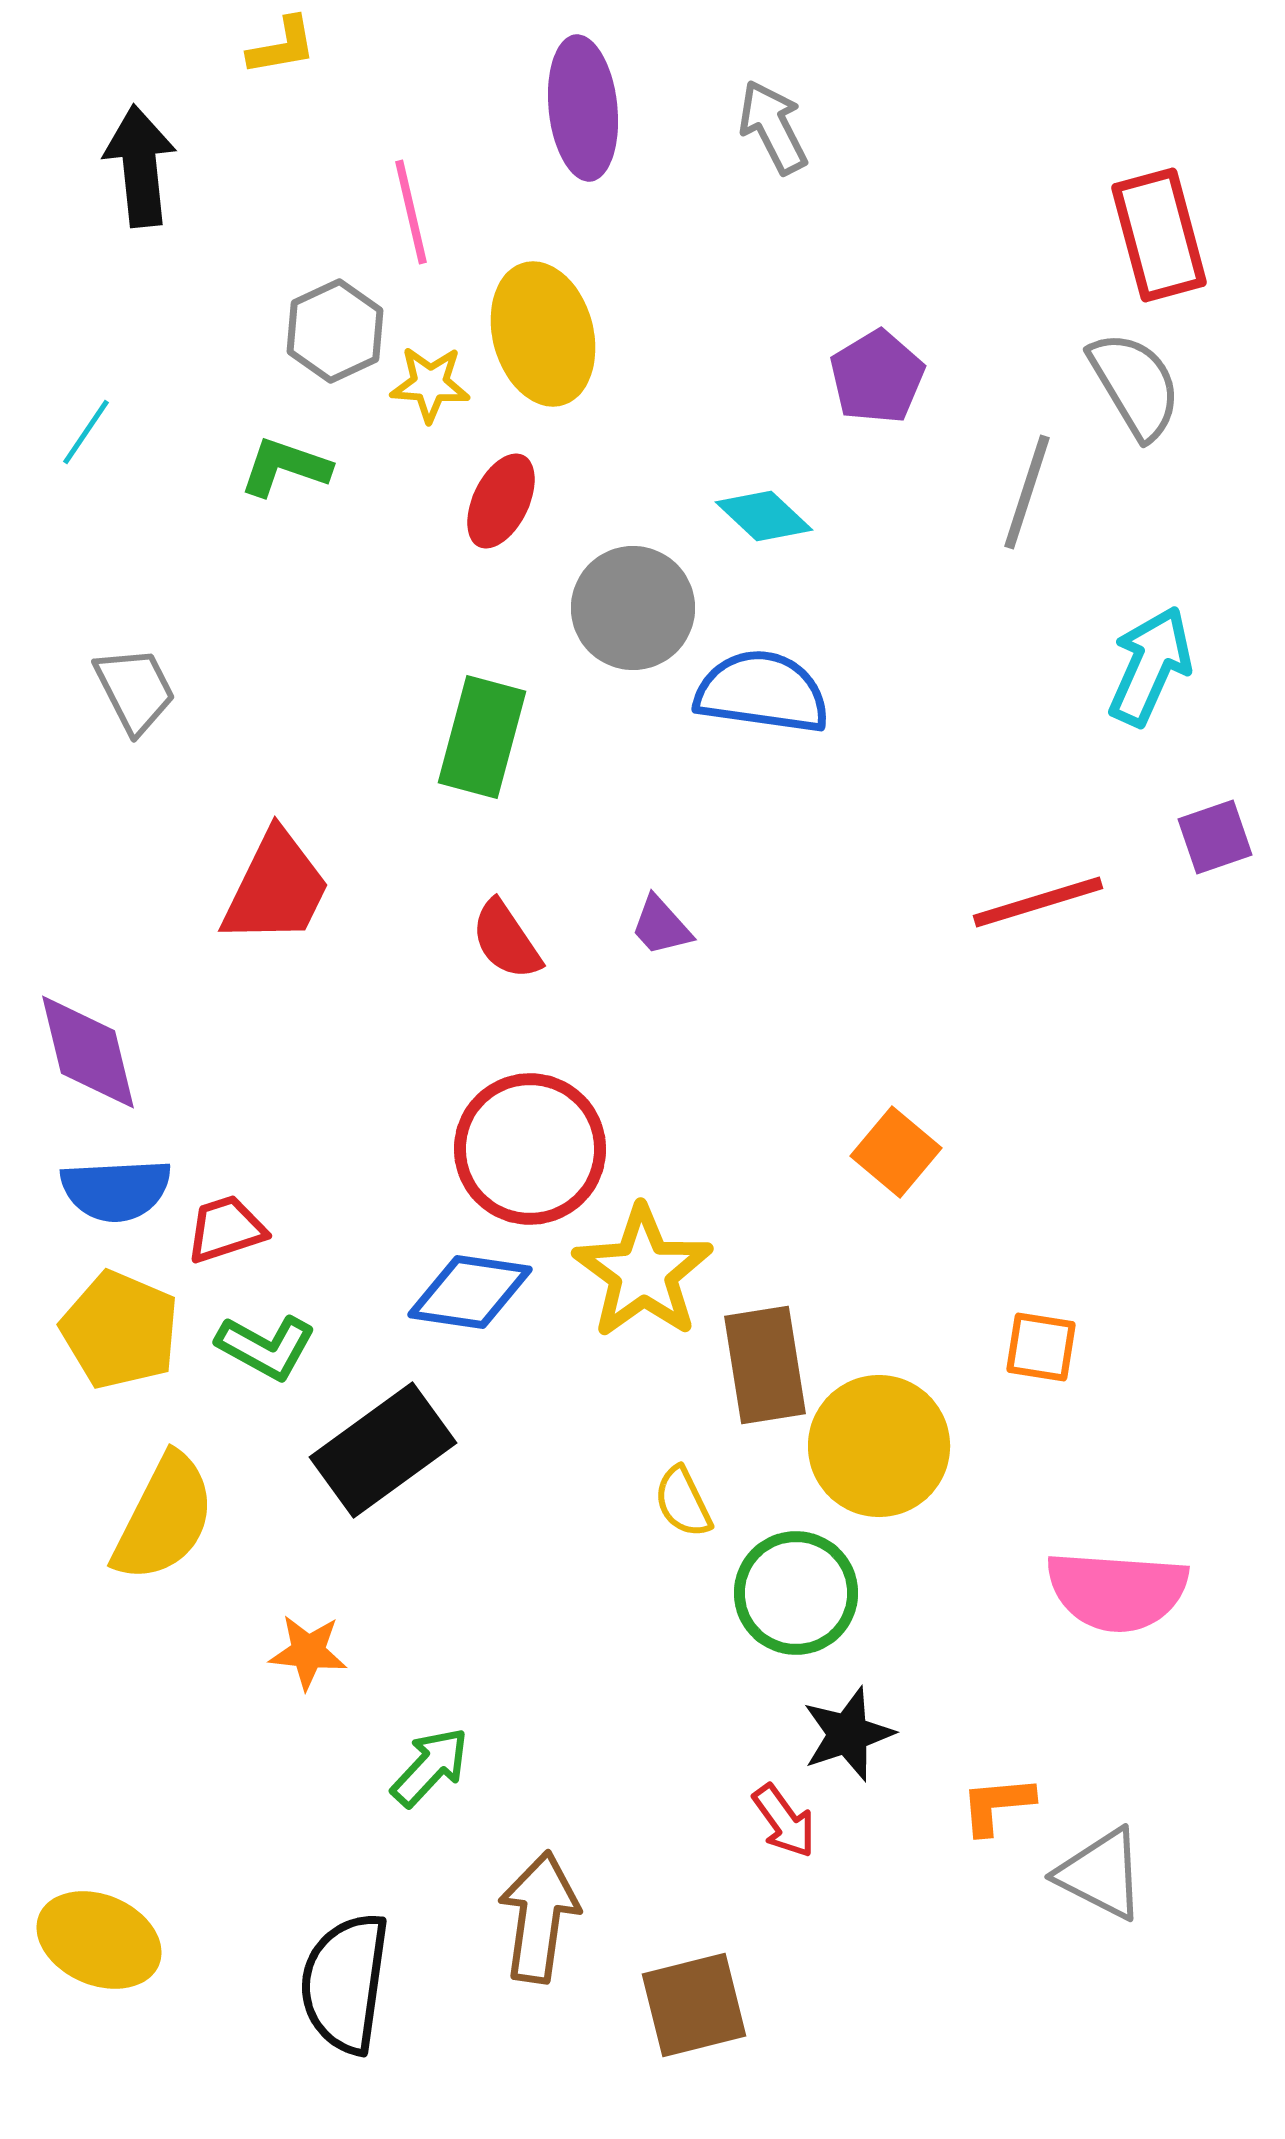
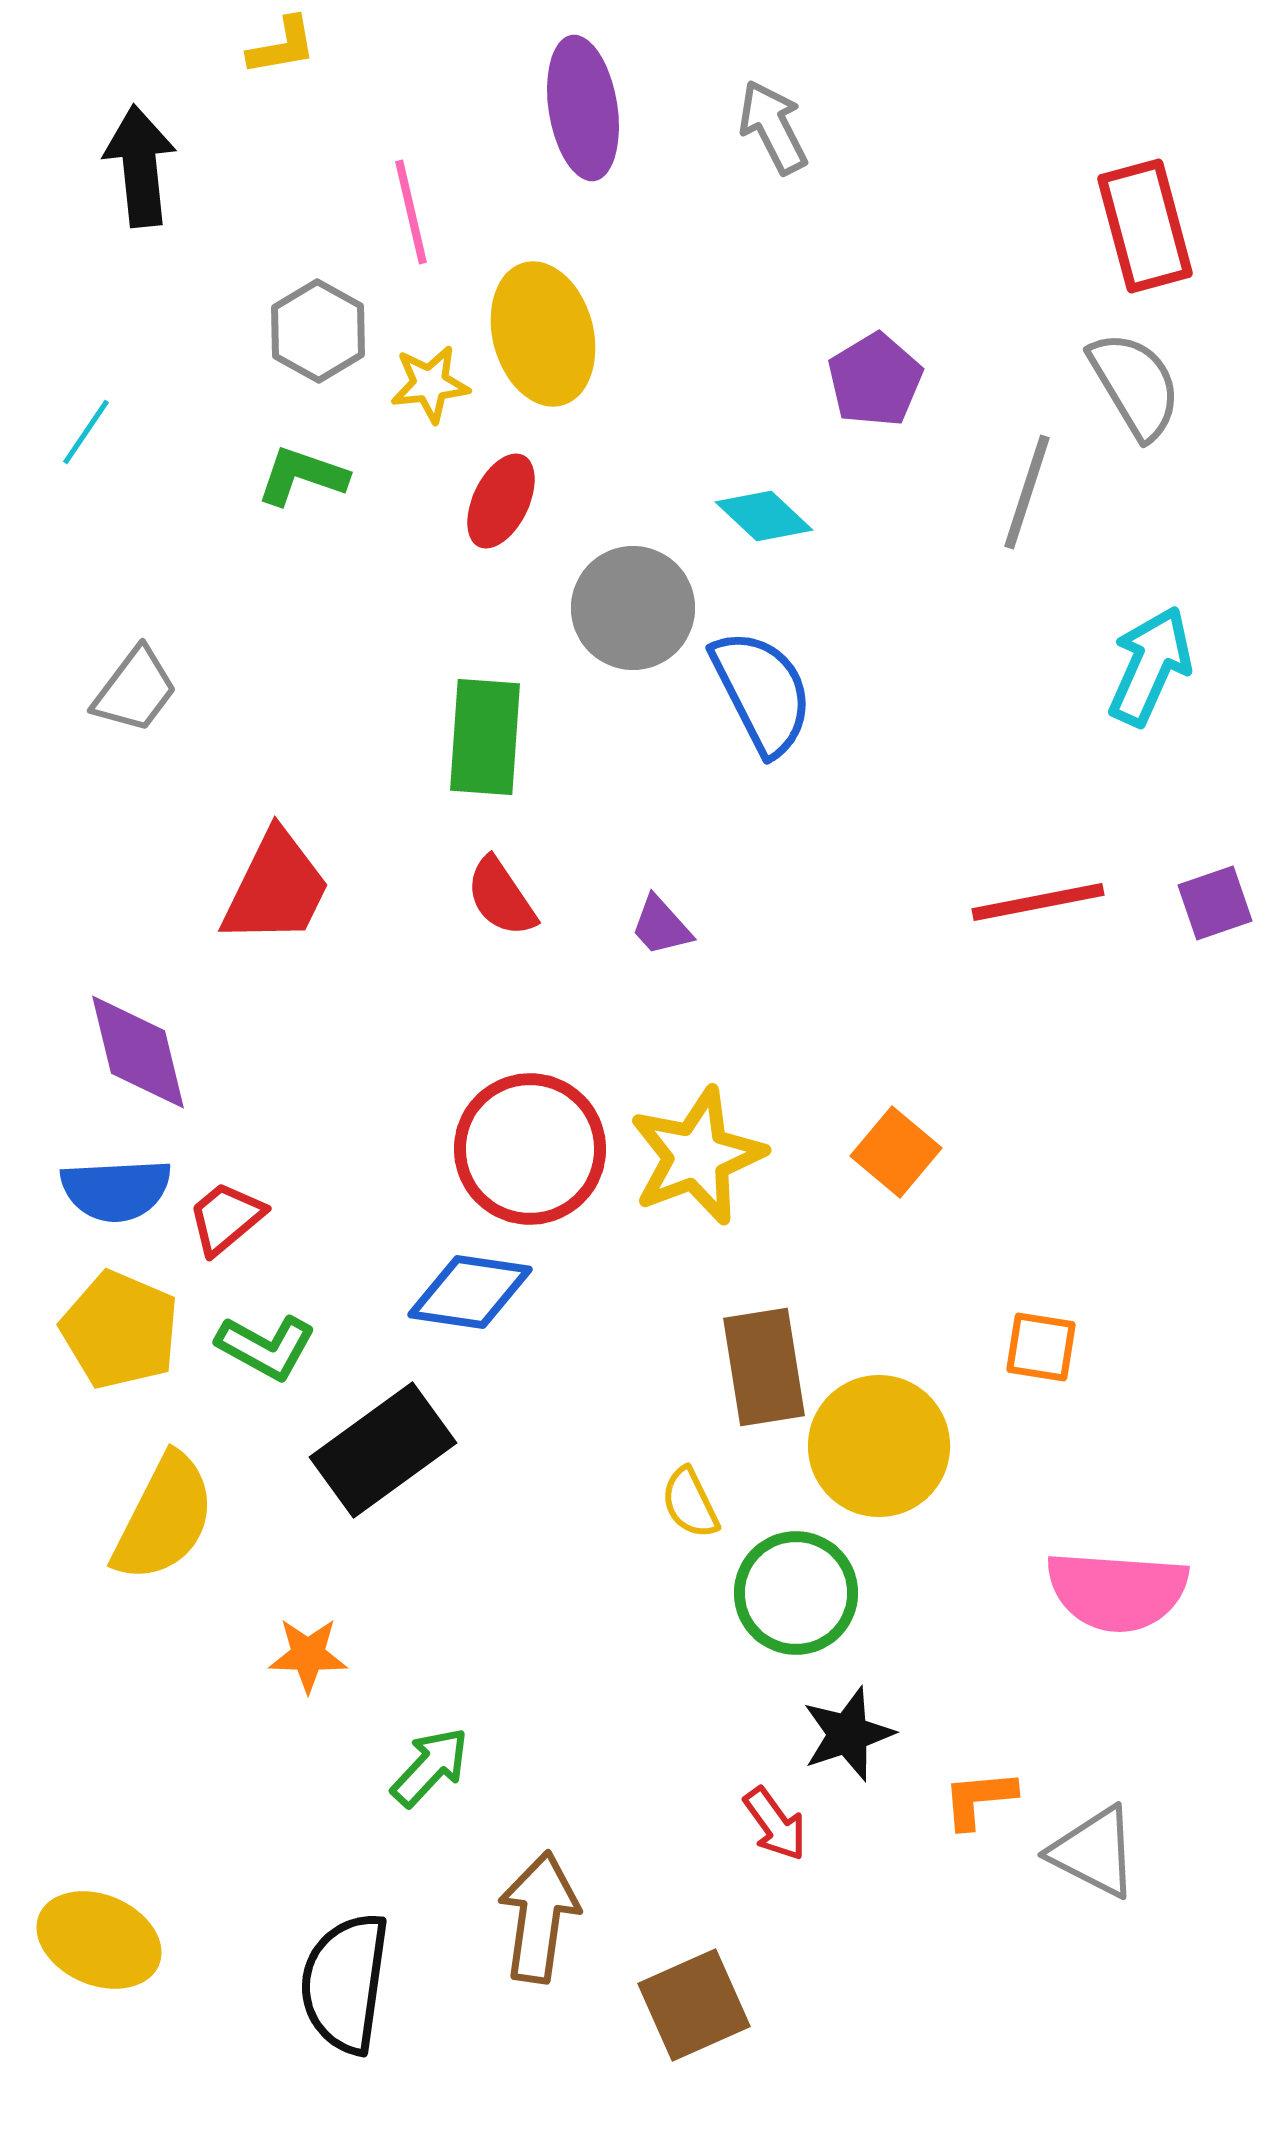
purple ellipse at (583, 108): rotated 3 degrees counterclockwise
red rectangle at (1159, 235): moved 14 px left, 9 px up
gray hexagon at (335, 331): moved 17 px left; rotated 6 degrees counterclockwise
purple pentagon at (877, 377): moved 2 px left, 3 px down
yellow star at (430, 384): rotated 10 degrees counterclockwise
green L-shape at (285, 467): moved 17 px right, 9 px down
gray trapezoid at (135, 690): rotated 64 degrees clockwise
blue semicircle at (762, 692): rotated 55 degrees clockwise
green rectangle at (482, 737): moved 3 px right; rotated 11 degrees counterclockwise
purple square at (1215, 837): moved 66 px down
red line at (1038, 902): rotated 6 degrees clockwise
red semicircle at (506, 940): moved 5 px left, 43 px up
purple diamond at (88, 1052): moved 50 px right
red trapezoid at (226, 1229): moved 11 px up; rotated 22 degrees counterclockwise
yellow star at (643, 1272): moved 54 px right, 116 px up; rotated 15 degrees clockwise
brown rectangle at (765, 1365): moved 1 px left, 2 px down
yellow semicircle at (683, 1502): moved 7 px right, 1 px down
orange star at (308, 1652): moved 3 px down; rotated 4 degrees counterclockwise
orange L-shape at (997, 1805): moved 18 px left, 6 px up
red arrow at (784, 1821): moved 9 px left, 3 px down
gray triangle at (1101, 1874): moved 7 px left, 22 px up
brown square at (694, 2005): rotated 10 degrees counterclockwise
